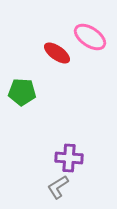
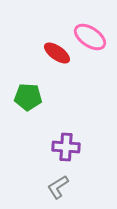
green pentagon: moved 6 px right, 5 px down
purple cross: moved 3 px left, 11 px up
